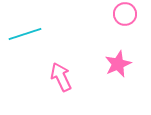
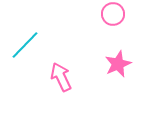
pink circle: moved 12 px left
cyan line: moved 11 px down; rotated 28 degrees counterclockwise
